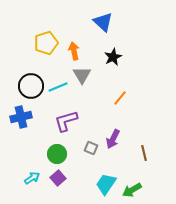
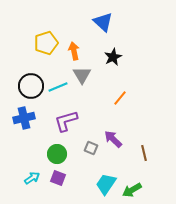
blue cross: moved 3 px right, 1 px down
purple arrow: rotated 108 degrees clockwise
purple square: rotated 28 degrees counterclockwise
